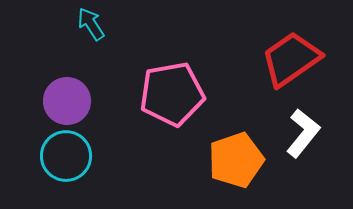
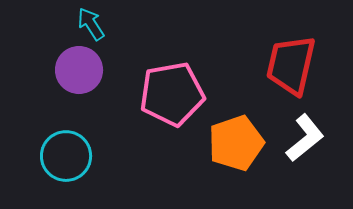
red trapezoid: moved 6 px down; rotated 42 degrees counterclockwise
purple circle: moved 12 px right, 31 px up
white L-shape: moved 2 px right, 5 px down; rotated 12 degrees clockwise
orange pentagon: moved 17 px up
